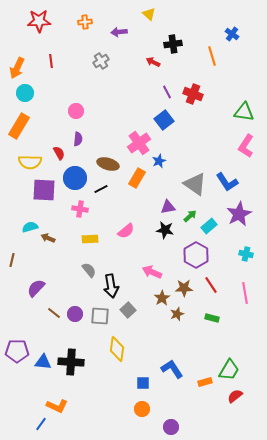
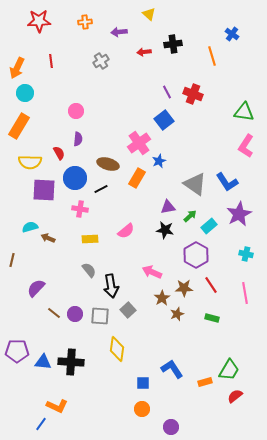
red arrow at (153, 62): moved 9 px left, 10 px up; rotated 32 degrees counterclockwise
